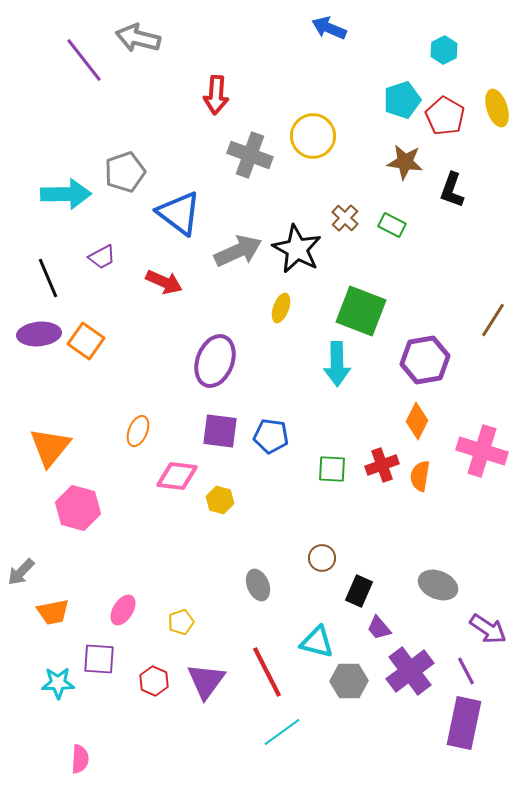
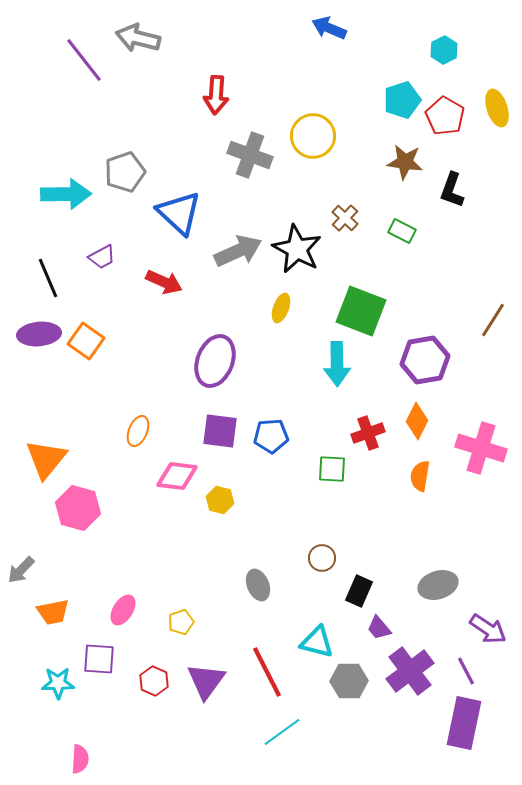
blue triangle at (179, 213): rotated 6 degrees clockwise
green rectangle at (392, 225): moved 10 px right, 6 px down
blue pentagon at (271, 436): rotated 12 degrees counterclockwise
orange triangle at (50, 447): moved 4 px left, 12 px down
pink cross at (482, 451): moved 1 px left, 3 px up
red cross at (382, 465): moved 14 px left, 32 px up
gray arrow at (21, 572): moved 2 px up
gray ellipse at (438, 585): rotated 39 degrees counterclockwise
